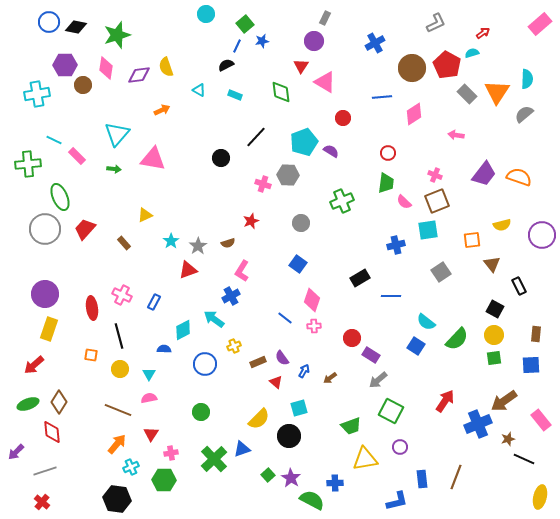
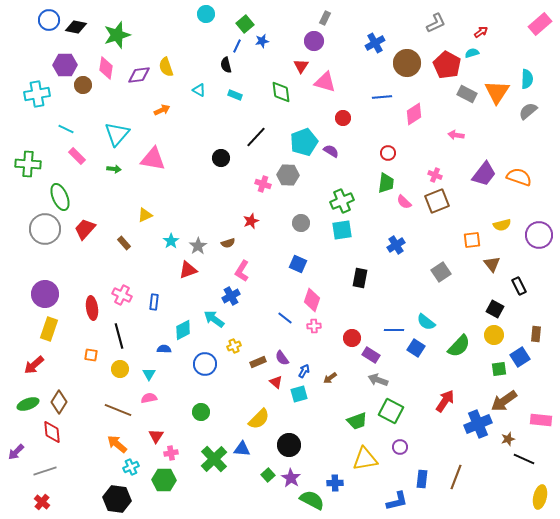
blue circle at (49, 22): moved 2 px up
red arrow at (483, 33): moved 2 px left, 1 px up
black semicircle at (226, 65): rotated 77 degrees counterclockwise
brown circle at (412, 68): moved 5 px left, 5 px up
pink triangle at (325, 82): rotated 15 degrees counterclockwise
gray rectangle at (467, 94): rotated 18 degrees counterclockwise
gray semicircle at (524, 114): moved 4 px right, 3 px up
cyan line at (54, 140): moved 12 px right, 11 px up
green cross at (28, 164): rotated 10 degrees clockwise
cyan square at (428, 230): moved 86 px left
purple circle at (542, 235): moved 3 px left
blue cross at (396, 245): rotated 18 degrees counterclockwise
blue square at (298, 264): rotated 12 degrees counterclockwise
black rectangle at (360, 278): rotated 48 degrees counterclockwise
blue line at (391, 296): moved 3 px right, 34 px down
blue rectangle at (154, 302): rotated 21 degrees counterclockwise
green semicircle at (457, 339): moved 2 px right, 7 px down
blue square at (416, 346): moved 2 px down
green square at (494, 358): moved 5 px right, 11 px down
blue square at (531, 365): moved 11 px left, 8 px up; rotated 30 degrees counterclockwise
gray arrow at (378, 380): rotated 60 degrees clockwise
cyan square at (299, 408): moved 14 px up
pink rectangle at (541, 420): rotated 45 degrees counterclockwise
green trapezoid at (351, 426): moved 6 px right, 5 px up
red triangle at (151, 434): moved 5 px right, 2 px down
black circle at (289, 436): moved 9 px down
orange arrow at (117, 444): rotated 90 degrees counterclockwise
blue triangle at (242, 449): rotated 24 degrees clockwise
blue rectangle at (422, 479): rotated 12 degrees clockwise
